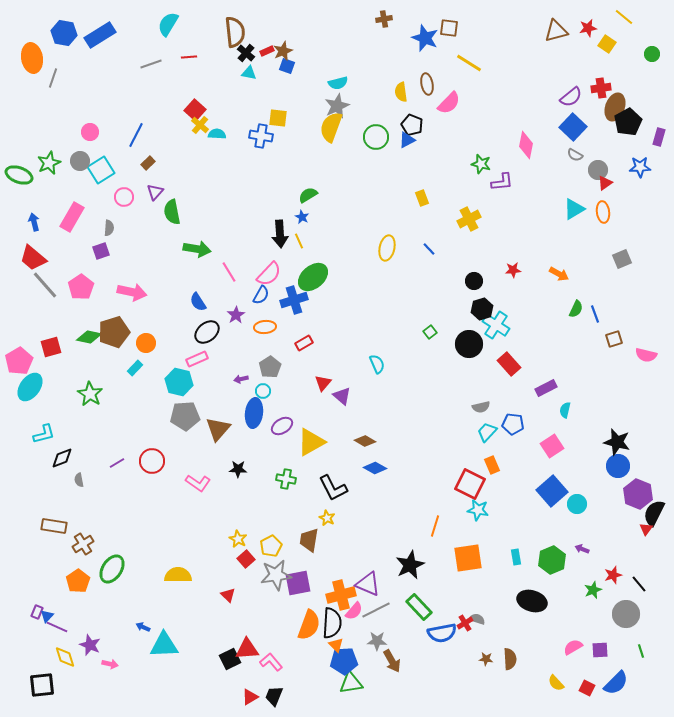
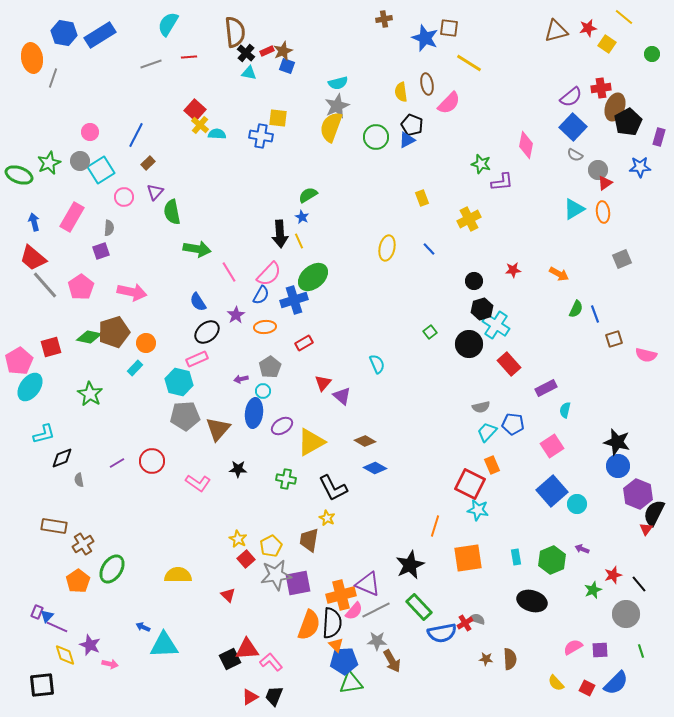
yellow diamond at (65, 657): moved 2 px up
